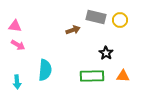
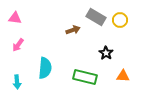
gray rectangle: rotated 18 degrees clockwise
pink triangle: moved 8 px up
pink arrow: rotated 96 degrees clockwise
cyan semicircle: moved 2 px up
green rectangle: moved 7 px left, 1 px down; rotated 15 degrees clockwise
